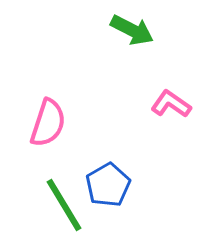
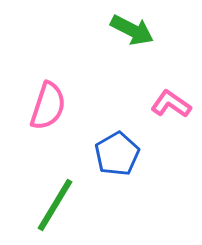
pink semicircle: moved 17 px up
blue pentagon: moved 9 px right, 31 px up
green line: moved 9 px left; rotated 62 degrees clockwise
